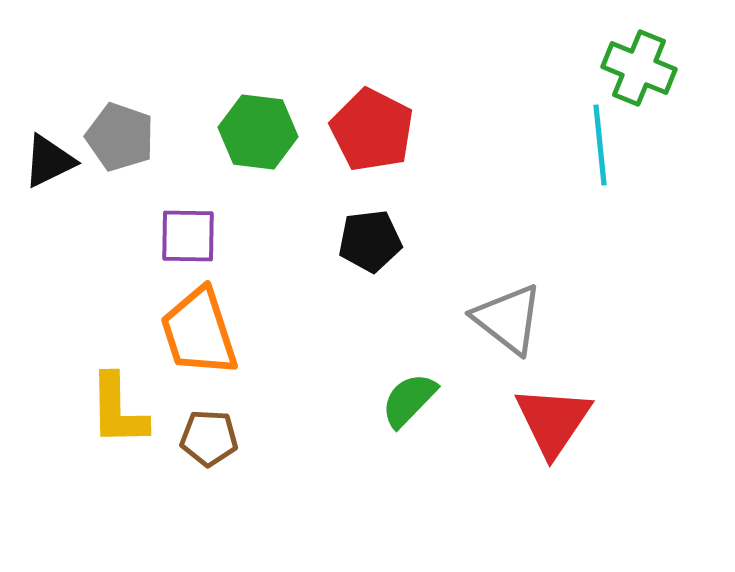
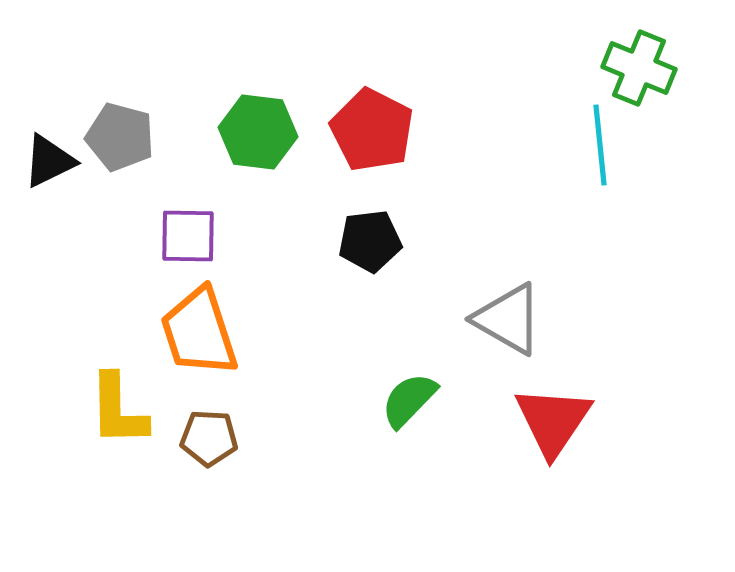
gray pentagon: rotated 4 degrees counterclockwise
gray triangle: rotated 8 degrees counterclockwise
